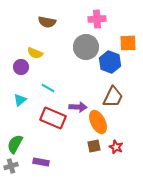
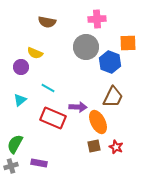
purple rectangle: moved 2 px left, 1 px down
